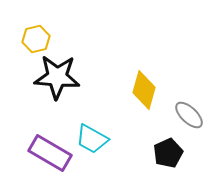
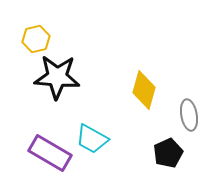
gray ellipse: rotated 36 degrees clockwise
